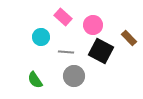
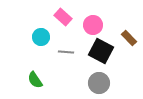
gray circle: moved 25 px right, 7 px down
